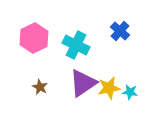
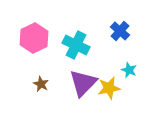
purple triangle: rotated 12 degrees counterclockwise
brown star: moved 1 px right, 3 px up
cyan star: moved 1 px left, 22 px up; rotated 14 degrees clockwise
